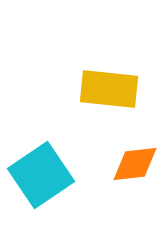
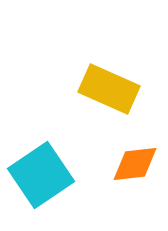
yellow rectangle: rotated 18 degrees clockwise
